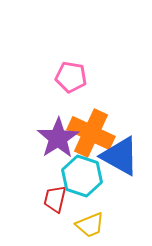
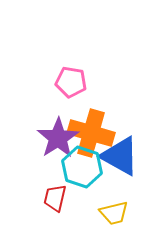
pink pentagon: moved 5 px down
orange cross: rotated 9 degrees counterclockwise
cyan hexagon: moved 9 px up
red trapezoid: moved 1 px up
yellow trapezoid: moved 24 px right, 12 px up; rotated 8 degrees clockwise
